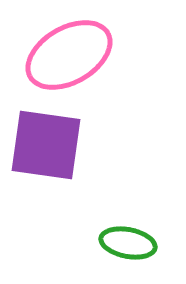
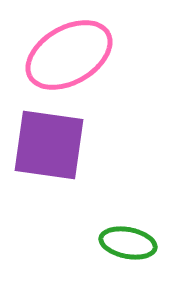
purple square: moved 3 px right
